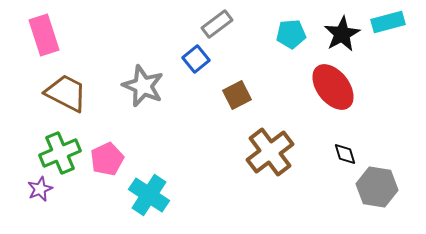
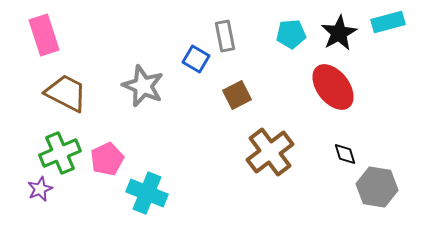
gray rectangle: moved 8 px right, 12 px down; rotated 64 degrees counterclockwise
black star: moved 3 px left, 1 px up
blue square: rotated 20 degrees counterclockwise
cyan cross: moved 2 px left, 2 px up; rotated 12 degrees counterclockwise
